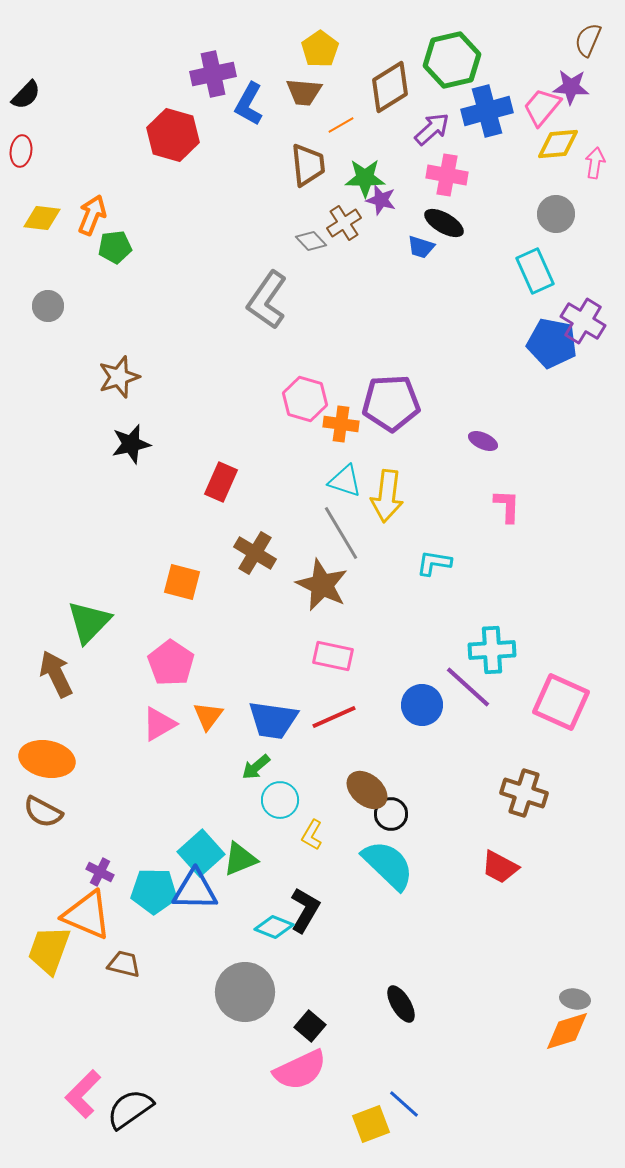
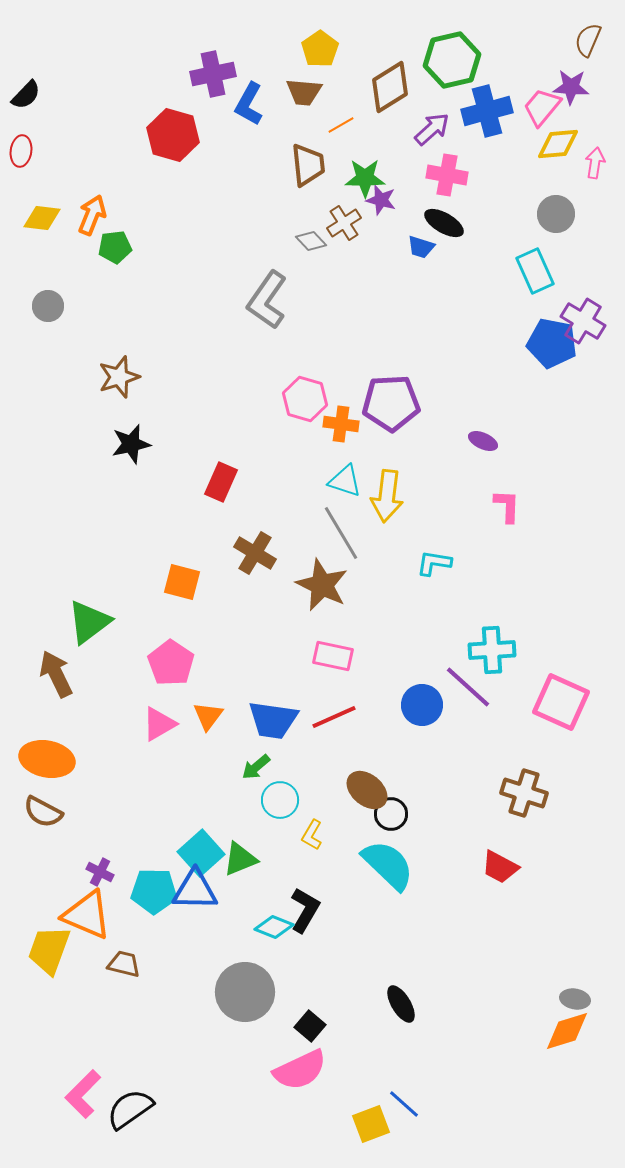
green triangle at (89, 622): rotated 9 degrees clockwise
